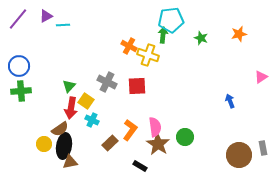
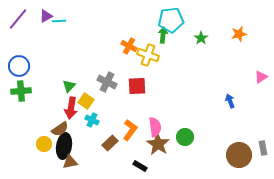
cyan line: moved 4 px left, 4 px up
green star: rotated 16 degrees clockwise
